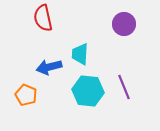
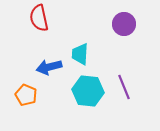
red semicircle: moved 4 px left
